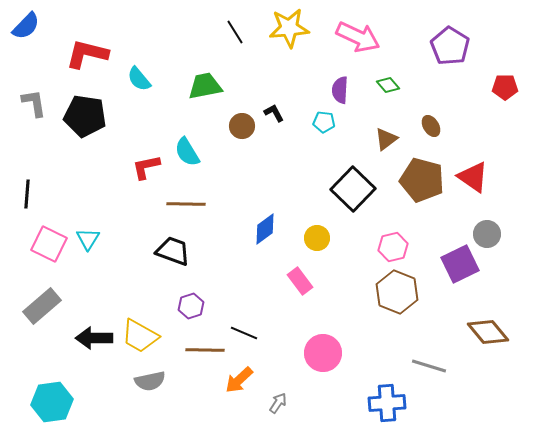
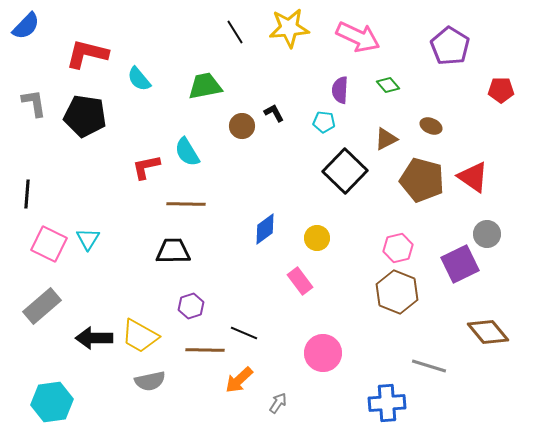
red pentagon at (505, 87): moved 4 px left, 3 px down
brown ellipse at (431, 126): rotated 35 degrees counterclockwise
brown triangle at (386, 139): rotated 10 degrees clockwise
black square at (353, 189): moved 8 px left, 18 px up
pink hexagon at (393, 247): moved 5 px right, 1 px down
black trapezoid at (173, 251): rotated 21 degrees counterclockwise
